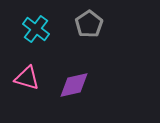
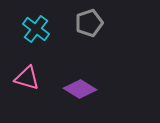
gray pentagon: moved 1 px up; rotated 16 degrees clockwise
purple diamond: moved 6 px right, 4 px down; rotated 44 degrees clockwise
